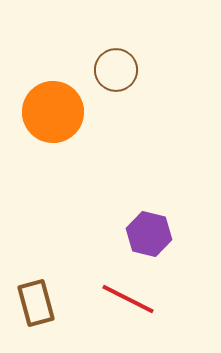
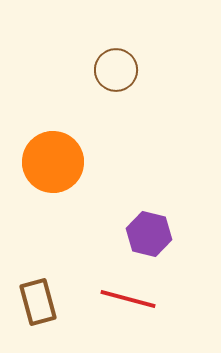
orange circle: moved 50 px down
red line: rotated 12 degrees counterclockwise
brown rectangle: moved 2 px right, 1 px up
